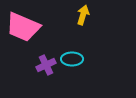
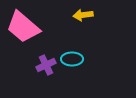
yellow arrow: rotated 114 degrees counterclockwise
pink trapezoid: rotated 18 degrees clockwise
